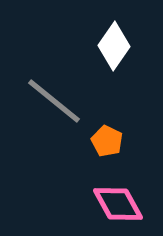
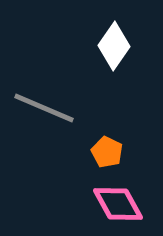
gray line: moved 10 px left, 7 px down; rotated 16 degrees counterclockwise
orange pentagon: moved 11 px down
